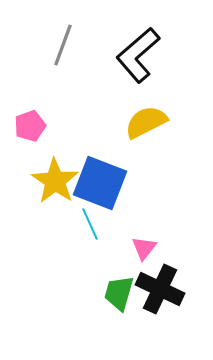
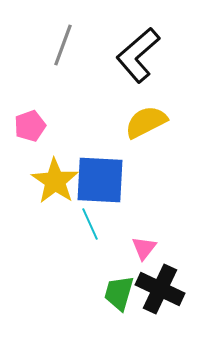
blue square: moved 3 px up; rotated 18 degrees counterclockwise
